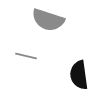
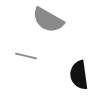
gray semicircle: rotated 12 degrees clockwise
